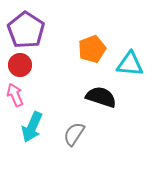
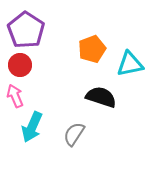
cyan triangle: rotated 16 degrees counterclockwise
pink arrow: moved 1 px down
